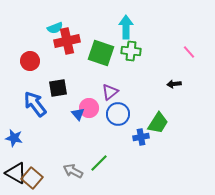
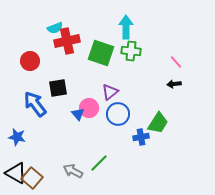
pink line: moved 13 px left, 10 px down
blue star: moved 3 px right, 1 px up
